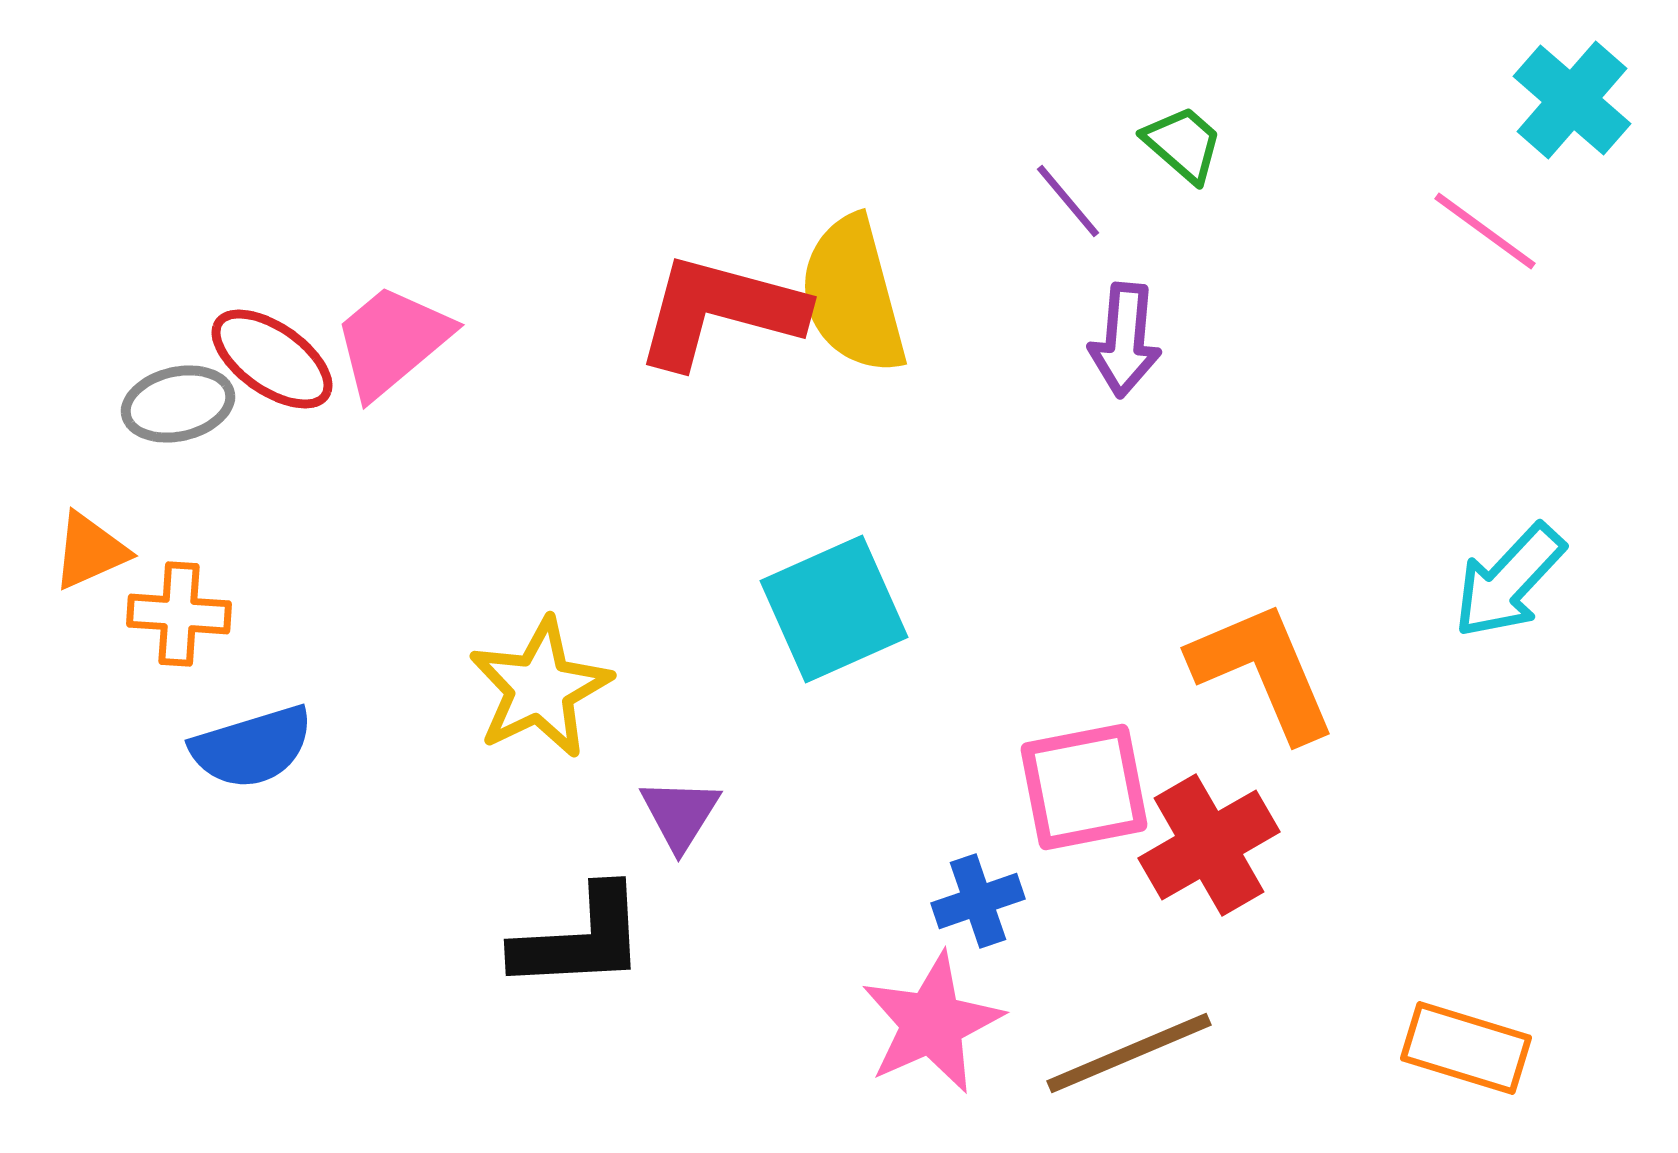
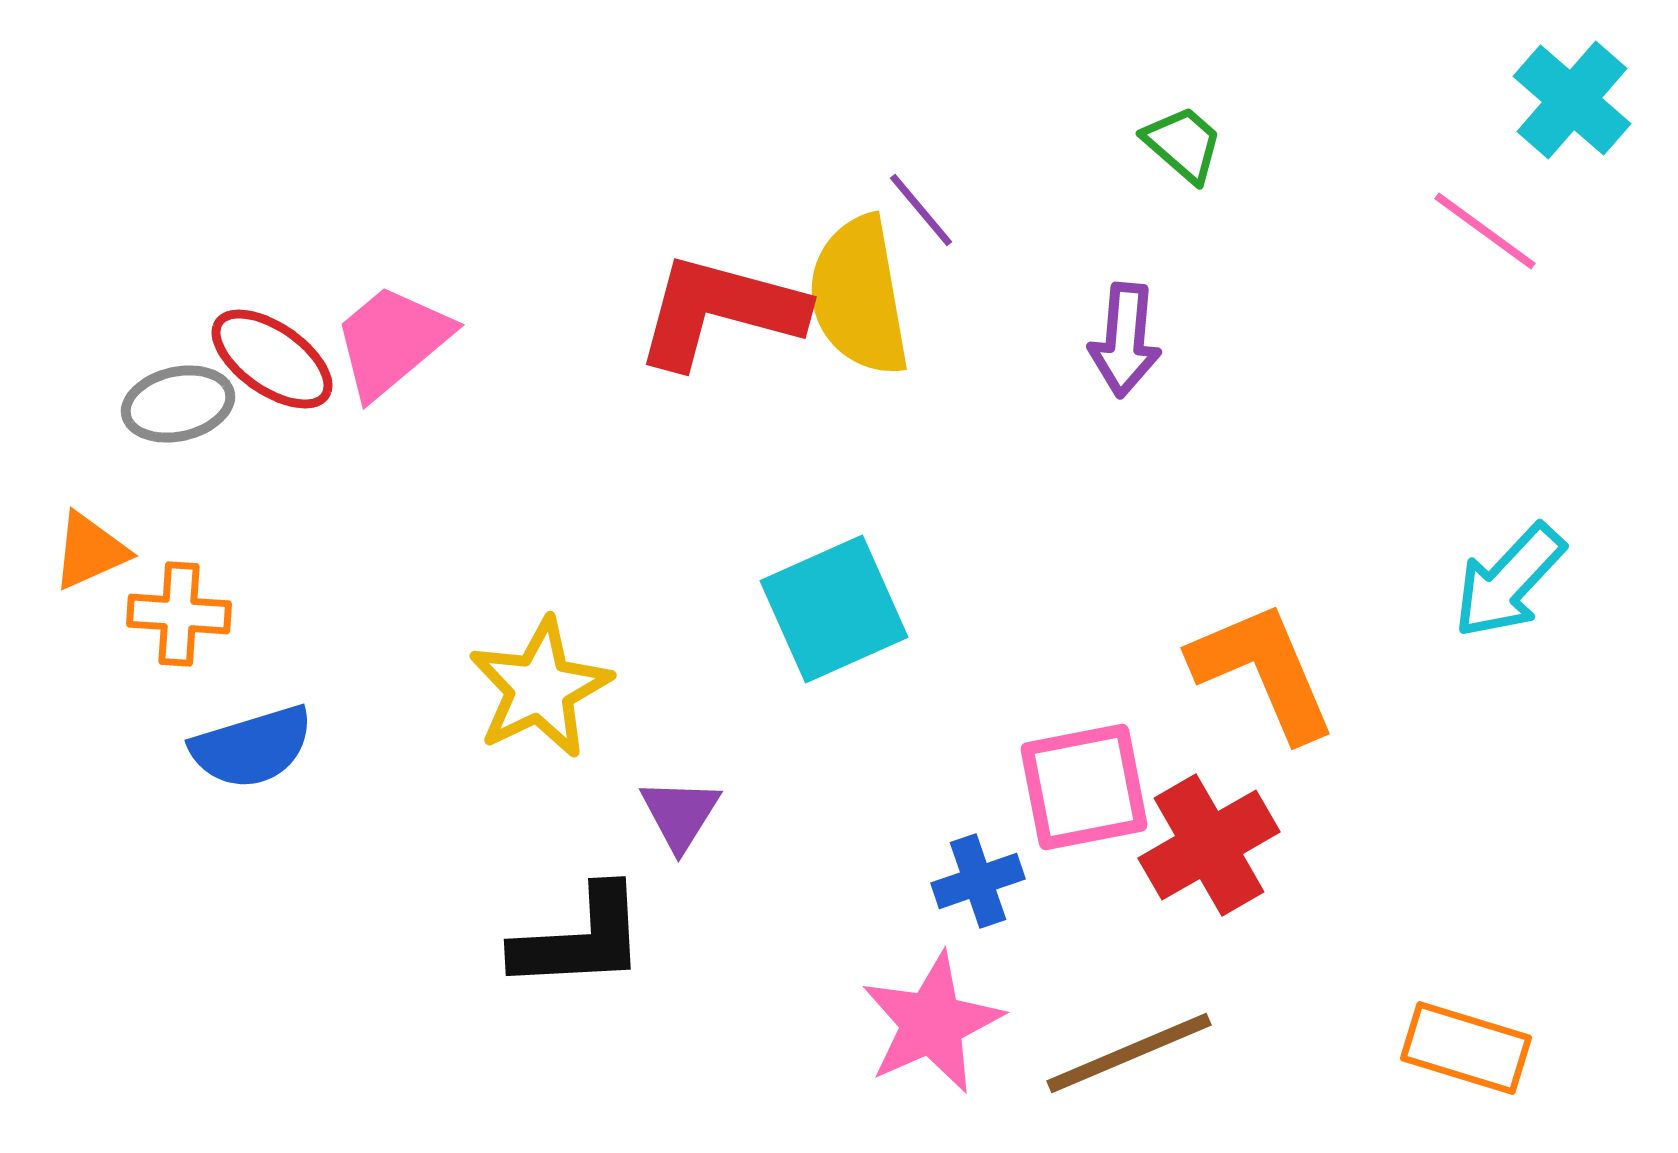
purple line: moved 147 px left, 9 px down
yellow semicircle: moved 6 px right, 1 px down; rotated 5 degrees clockwise
blue cross: moved 20 px up
